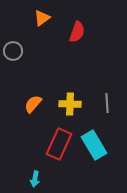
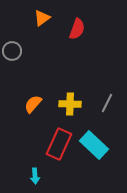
red semicircle: moved 3 px up
gray circle: moved 1 px left
gray line: rotated 30 degrees clockwise
cyan rectangle: rotated 16 degrees counterclockwise
cyan arrow: moved 3 px up; rotated 14 degrees counterclockwise
